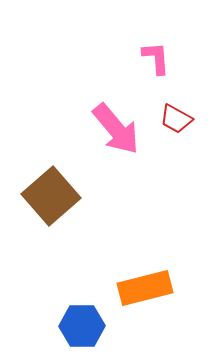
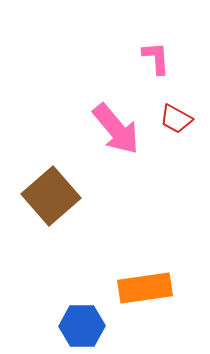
orange rectangle: rotated 6 degrees clockwise
